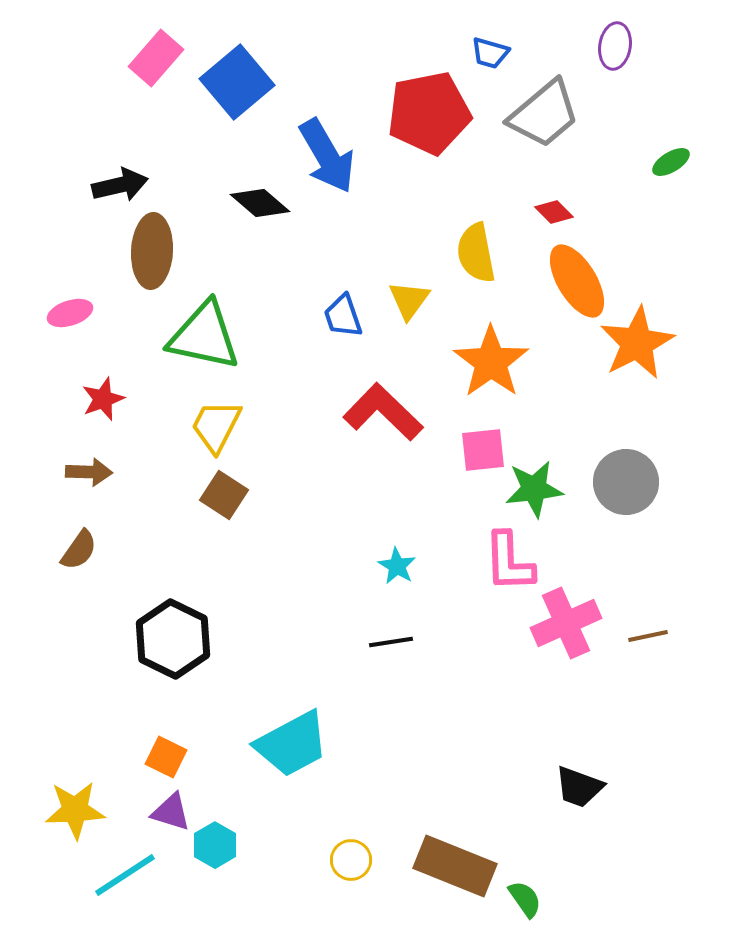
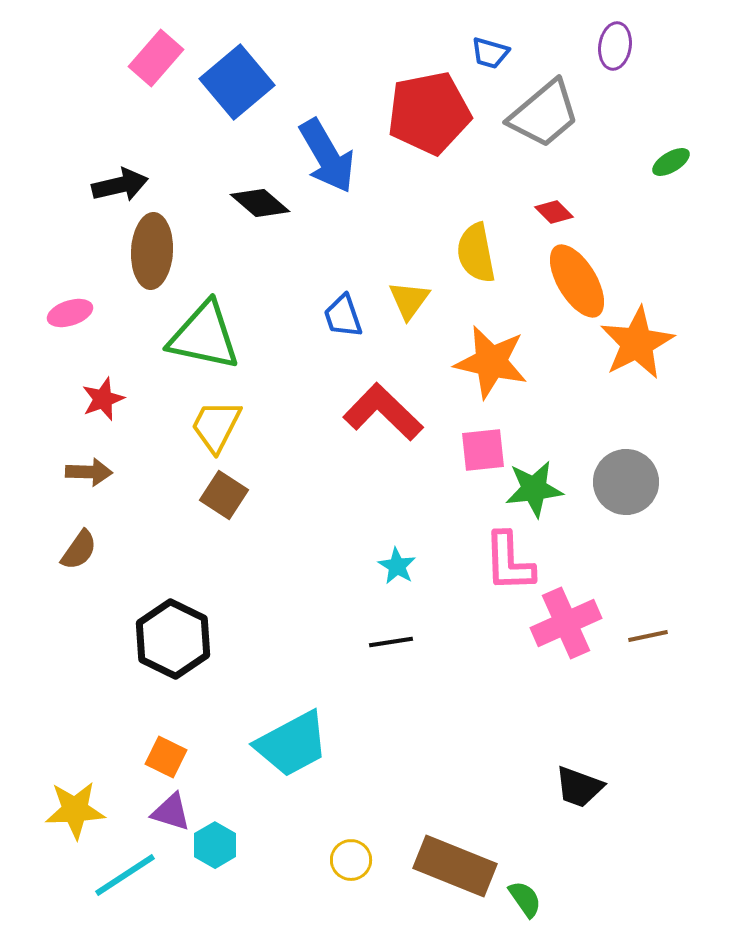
orange star at (491, 362): rotated 24 degrees counterclockwise
